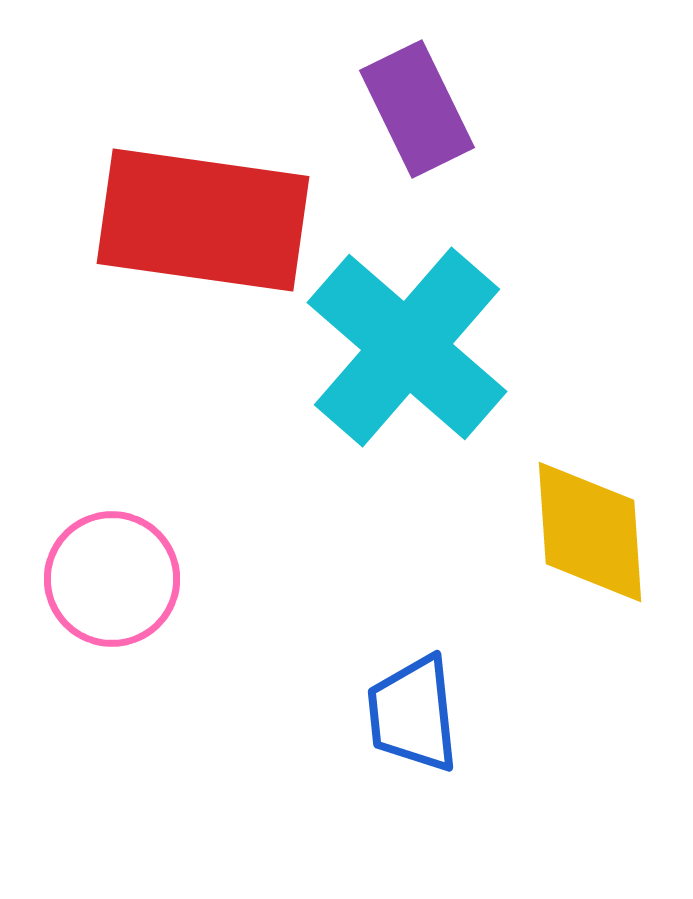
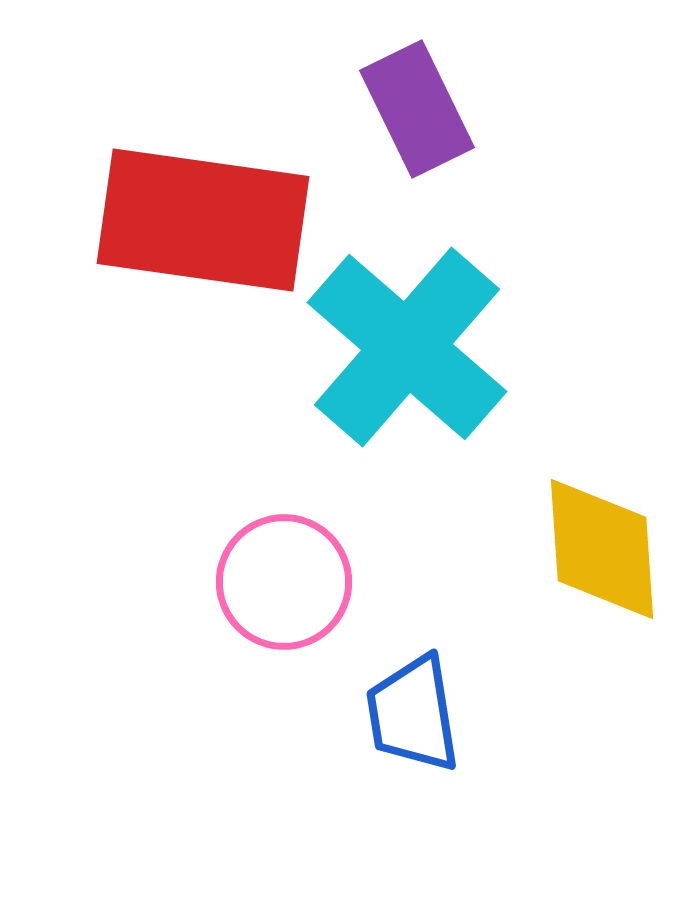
yellow diamond: moved 12 px right, 17 px down
pink circle: moved 172 px right, 3 px down
blue trapezoid: rotated 3 degrees counterclockwise
